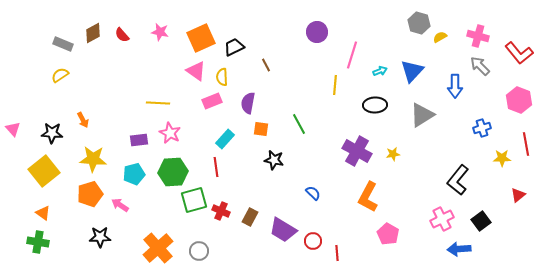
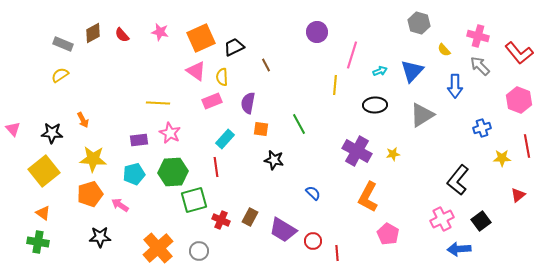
yellow semicircle at (440, 37): moved 4 px right, 13 px down; rotated 104 degrees counterclockwise
red line at (526, 144): moved 1 px right, 2 px down
red cross at (221, 211): moved 9 px down
